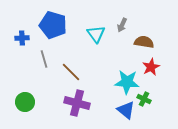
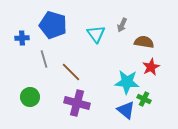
green circle: moved 5 px right, 5 px up
